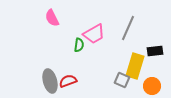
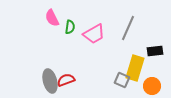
green semicircle: moved 9 px left, 18 px up
yellow rectangle: moved 2 px down
red semicircle: moved 2 px left, 1 px up
